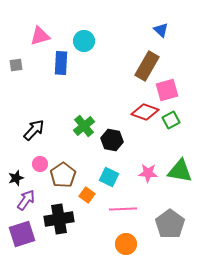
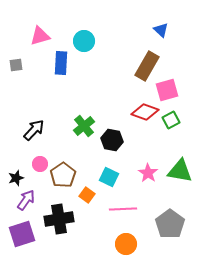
pink star: rotated 30 degrees clockwise
